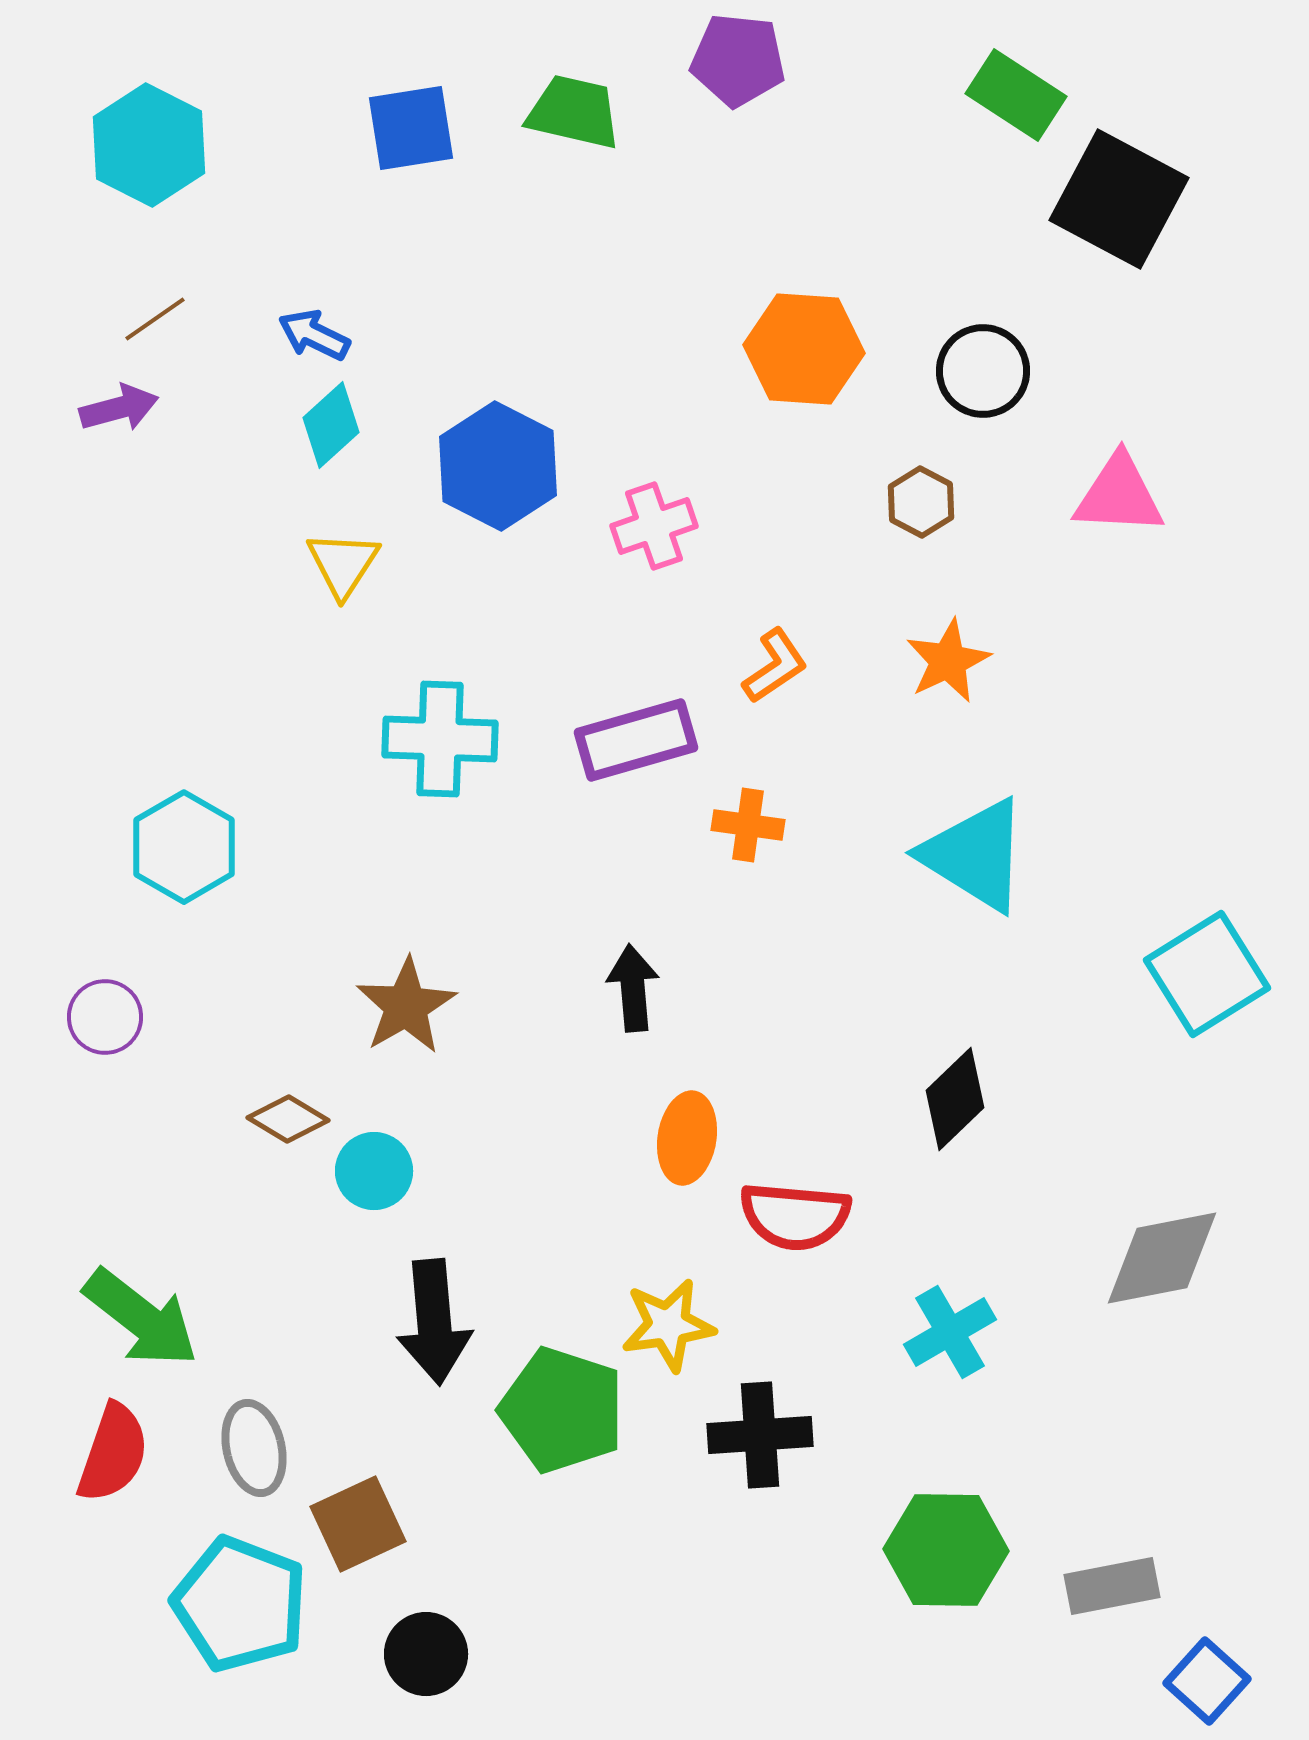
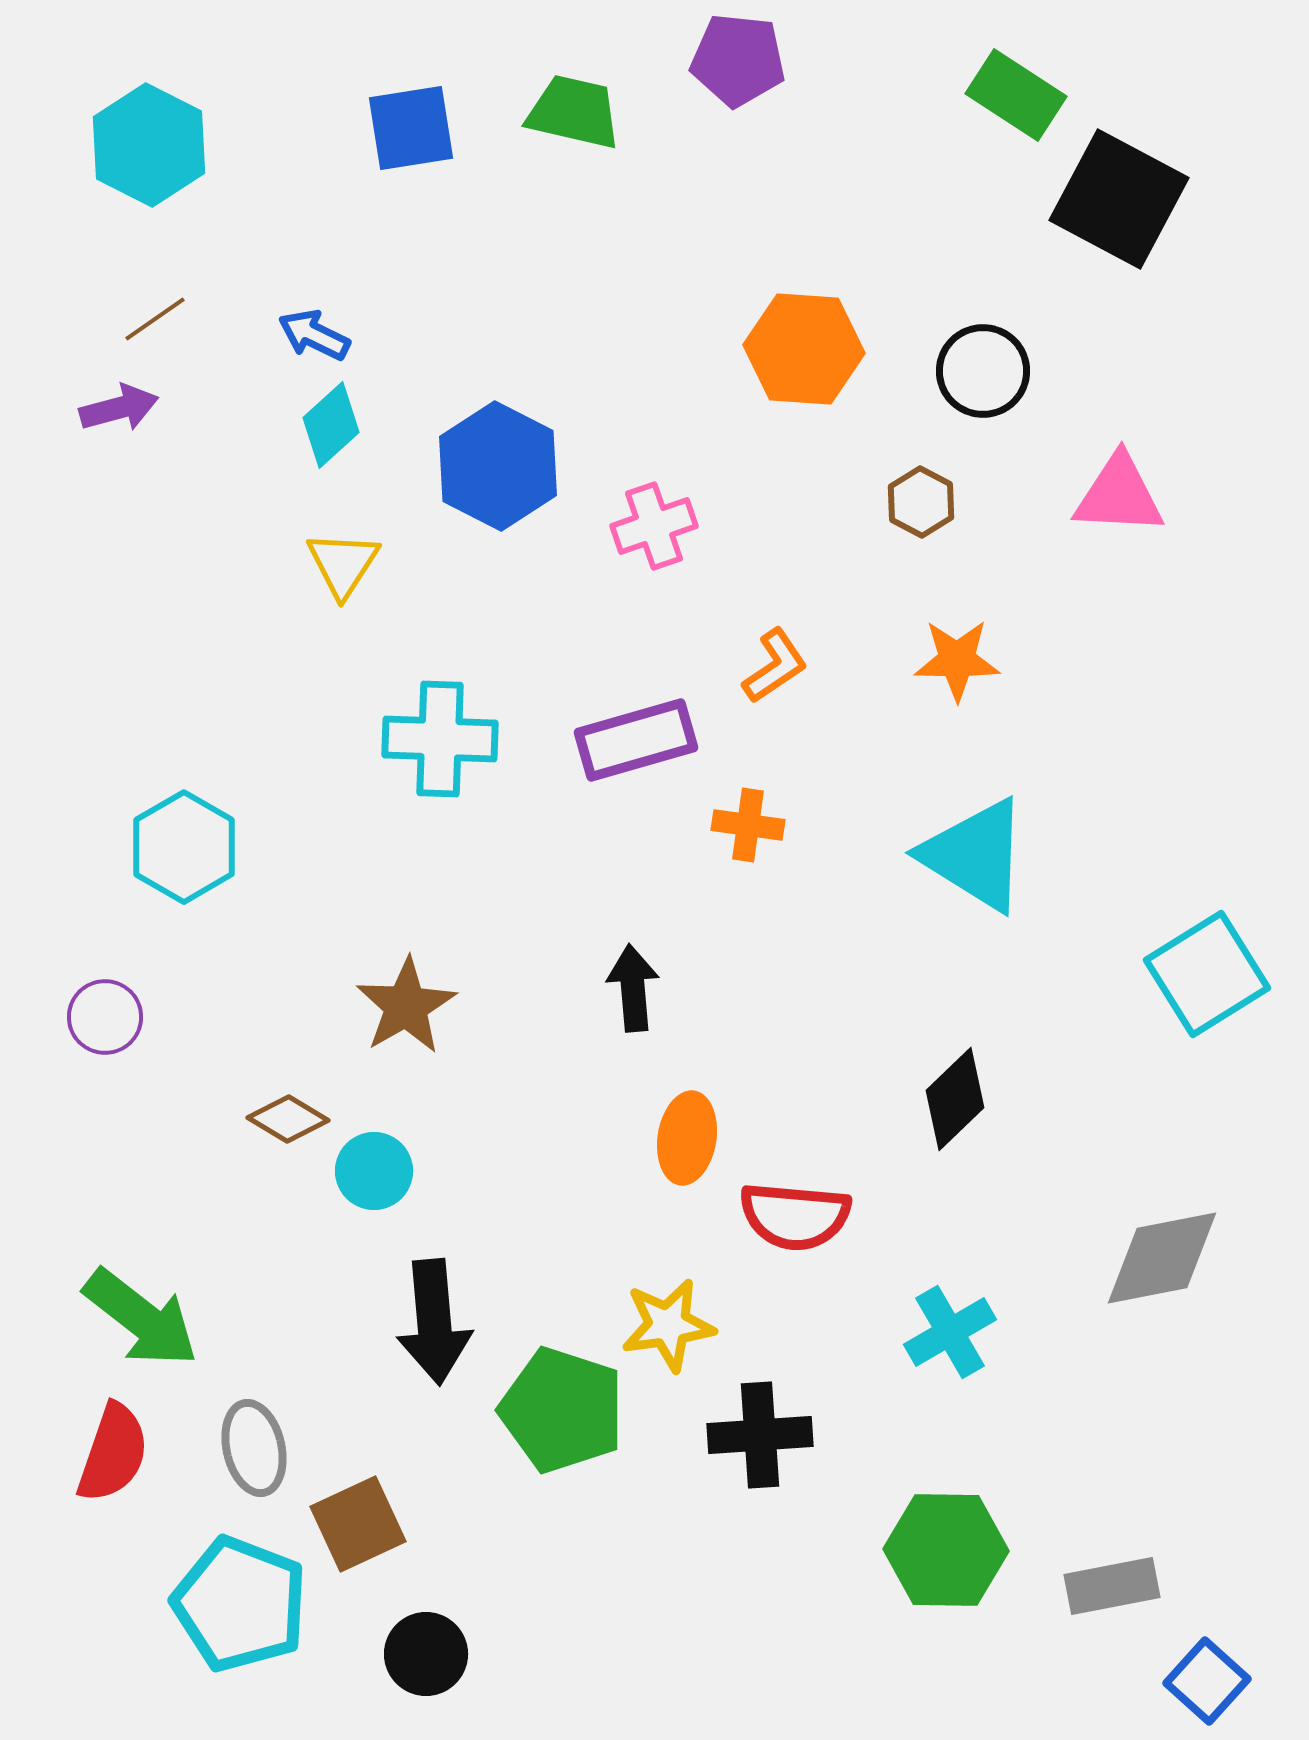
orange star at (948, 661): moved 9 px right, 1 px up; rotated 26 degrees clockwise
